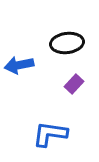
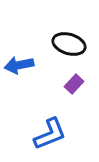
black ellipse: moved 2 px right, 1 px down; rotated 24 degrees clockwise
blue L-shape: rotated 150 degrees clockwise
